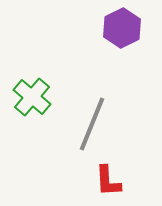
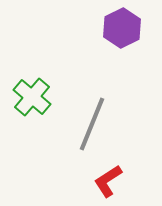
red L-shape: rotated 60 degrees clockwise
